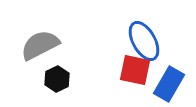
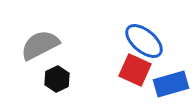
blue ellipse: rotated 21 degrees counterclockwise
red square: rotated 12 degrees clockwise
blue rectangle: moved 2 px right; rotated 44 degrees clockwise
